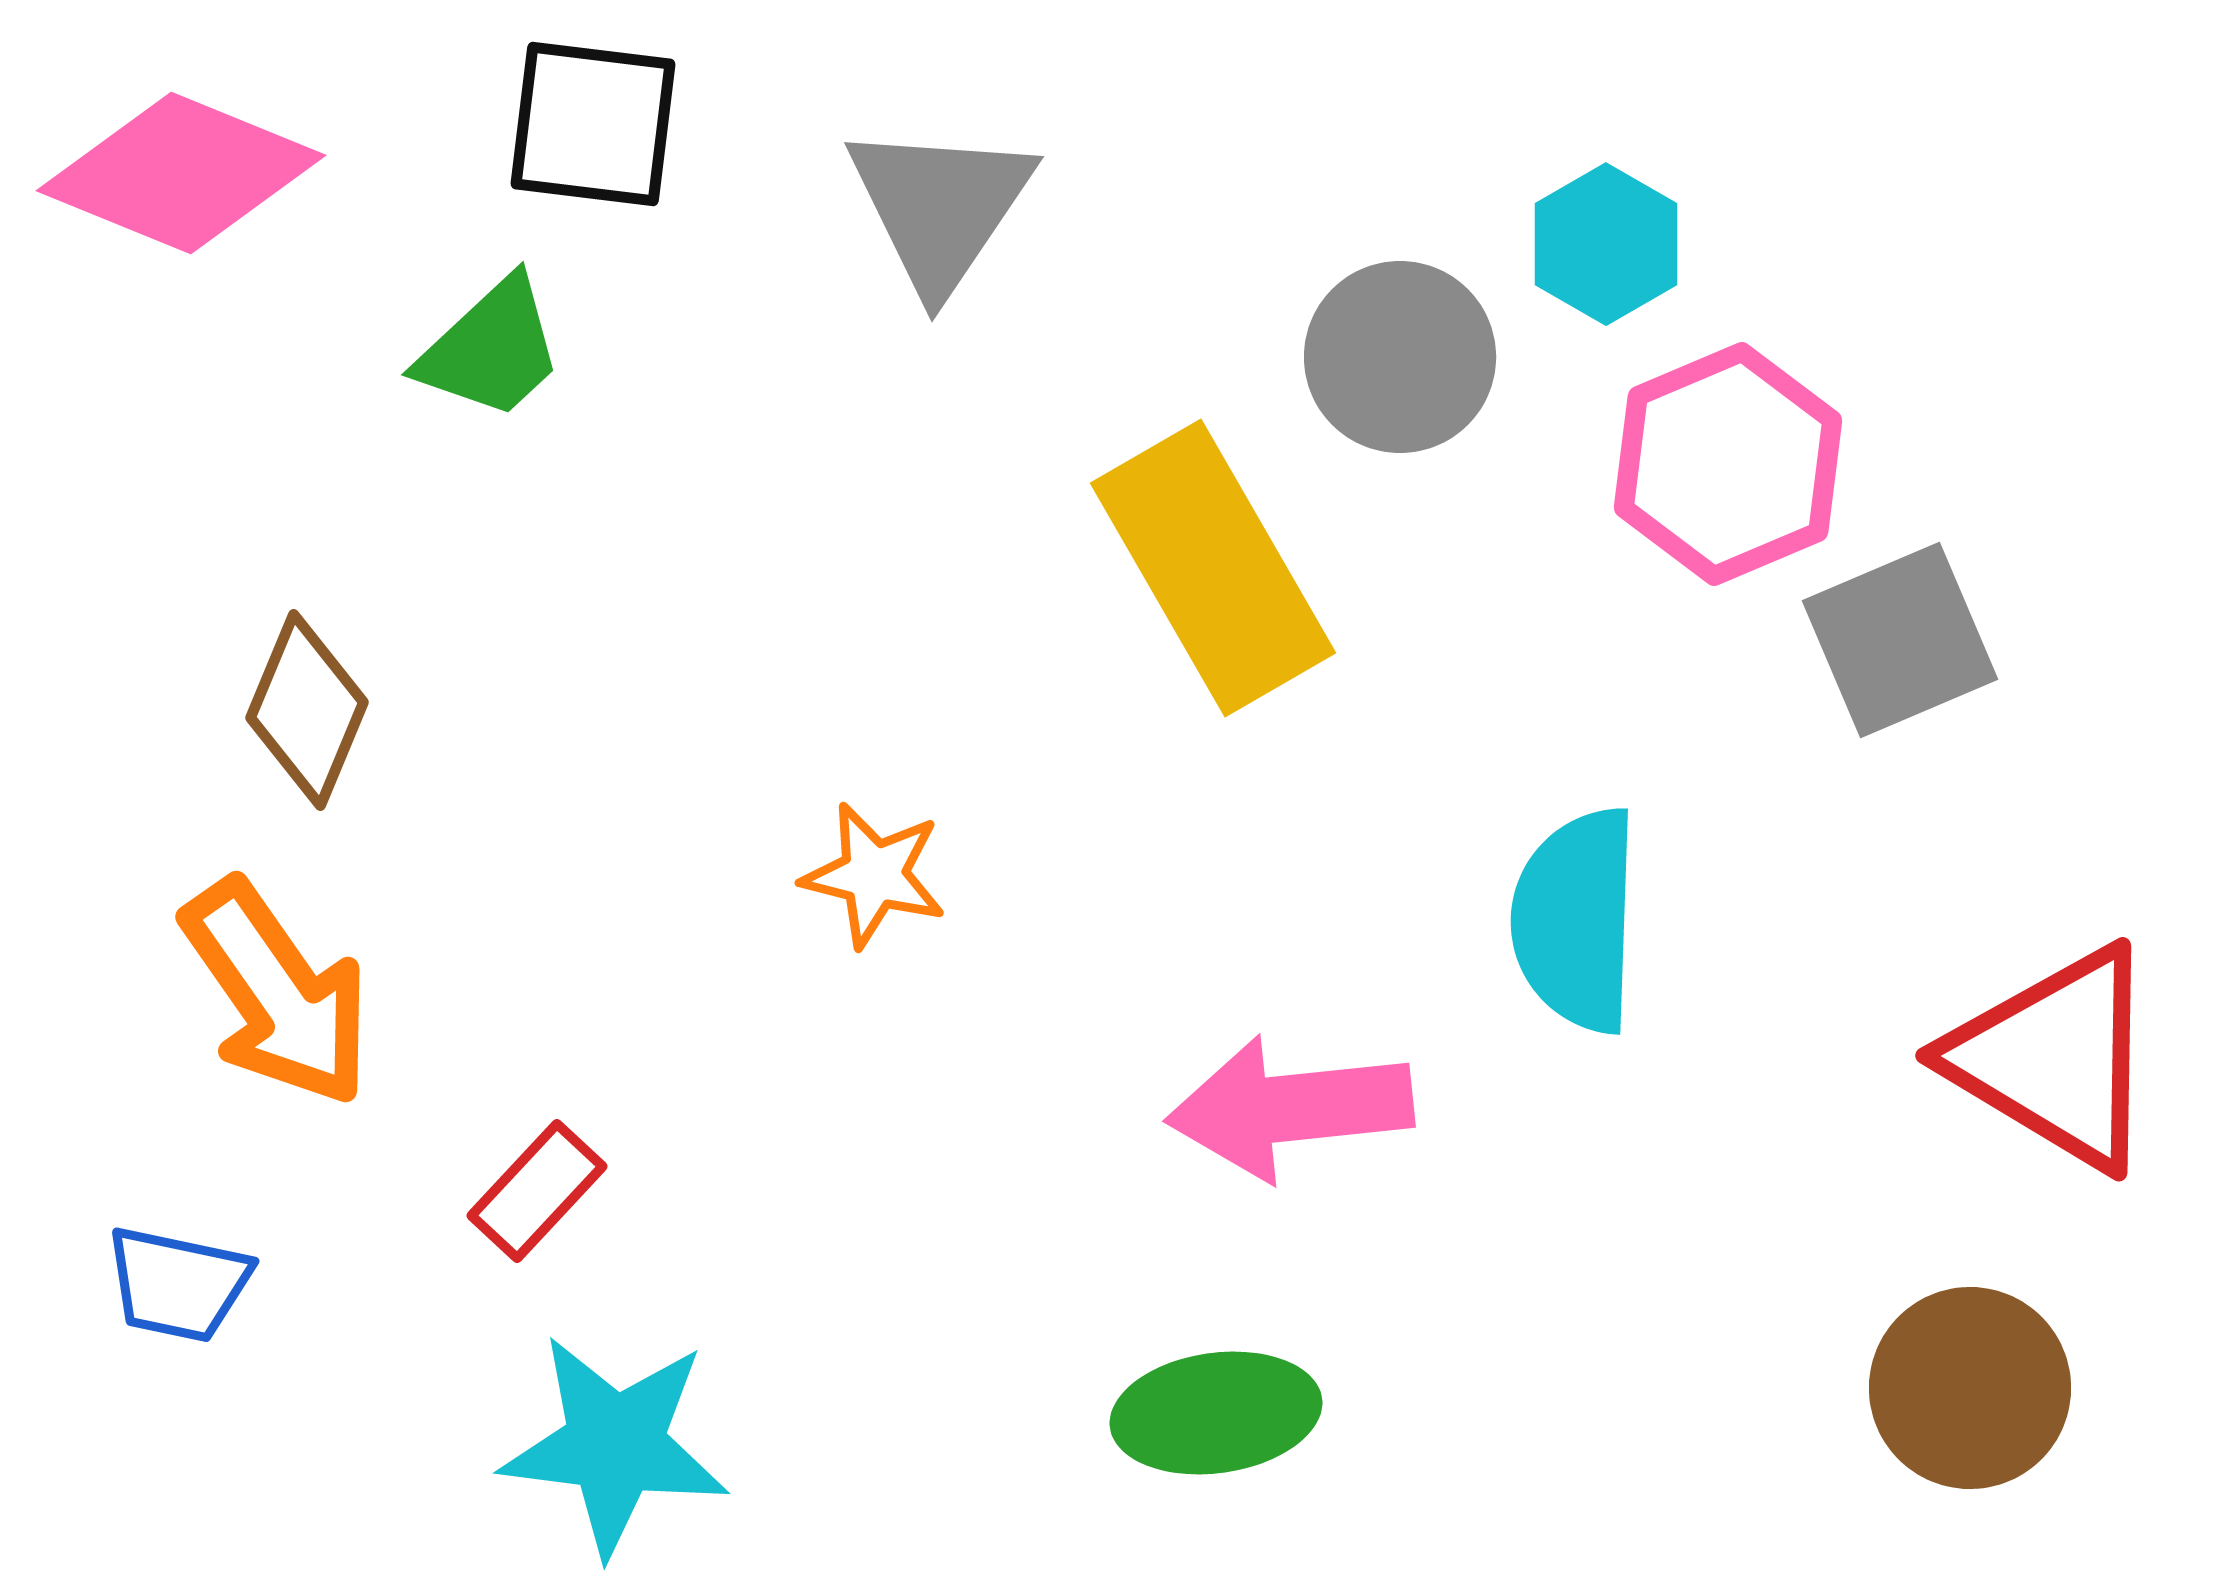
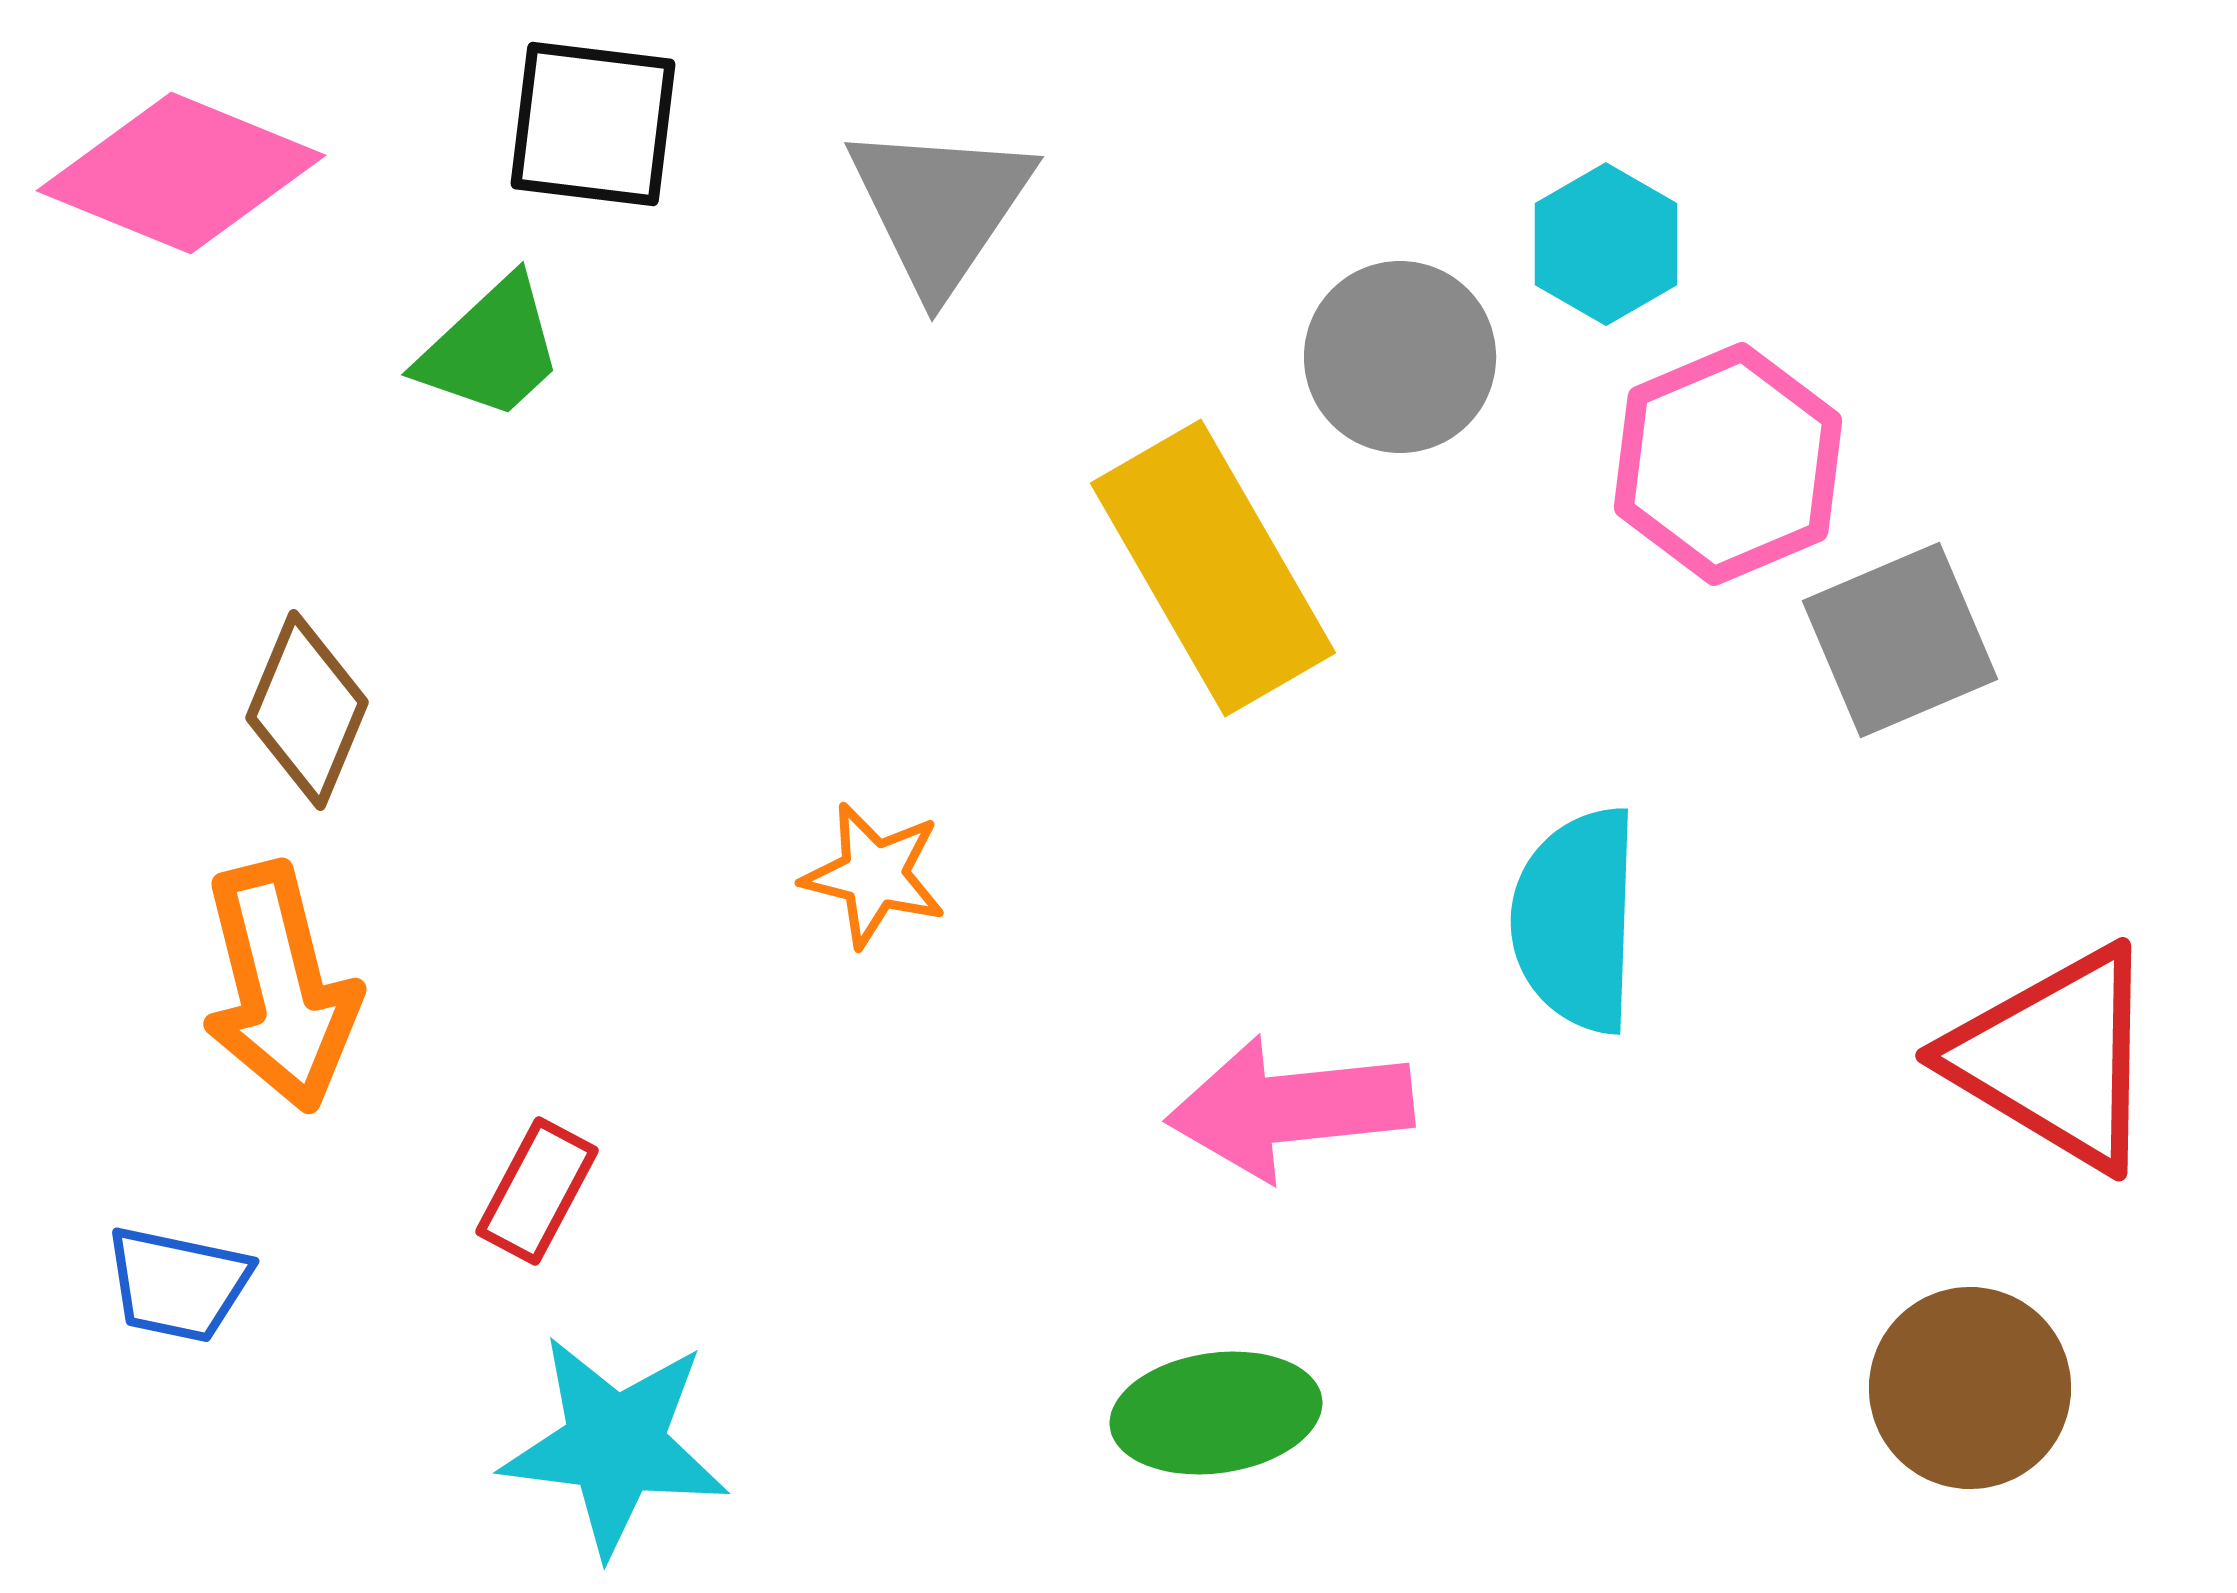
orange arrow: moved 3 px right, 6 px up; rotated 21 degrees clockwise
red rectangle: rotated 15 degrees counterclockwise
